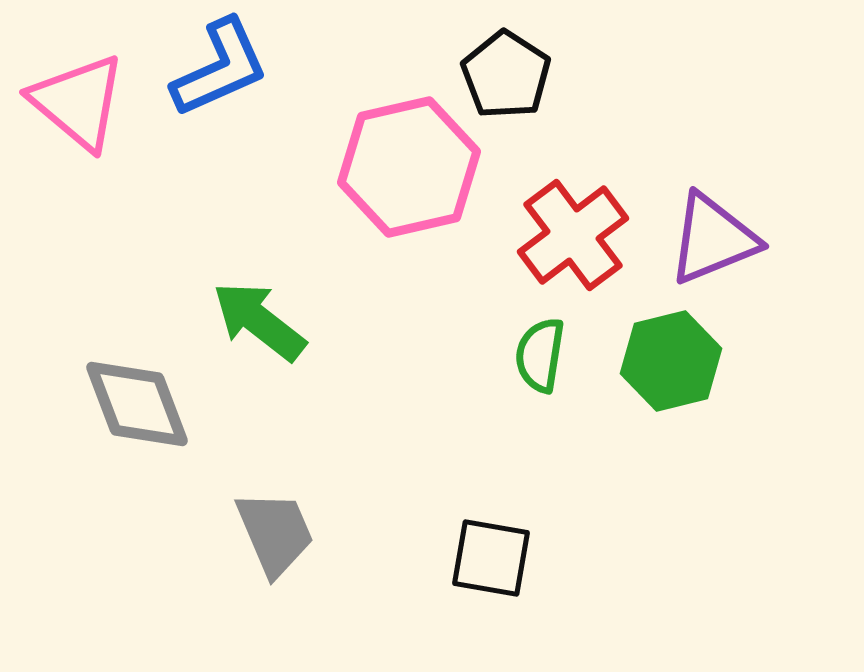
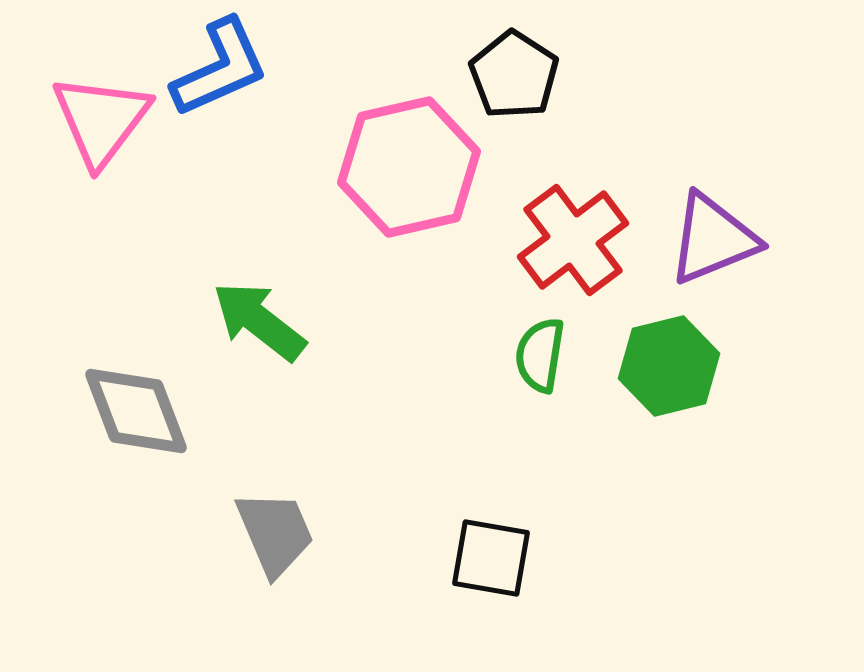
black pentagon: moved 8 px right
pink triangle: moved 23 px right, 18 px down; rotated 27 degrees clockwise
red cross: moved 5 px down
green hexagon: moved 2 px left, 5 px down
gray diamond: moved 1 px left, 7 px down
